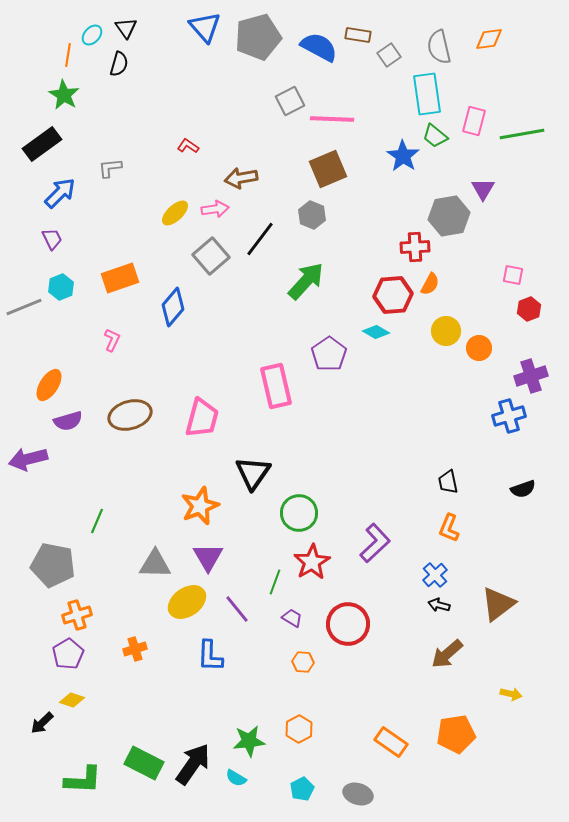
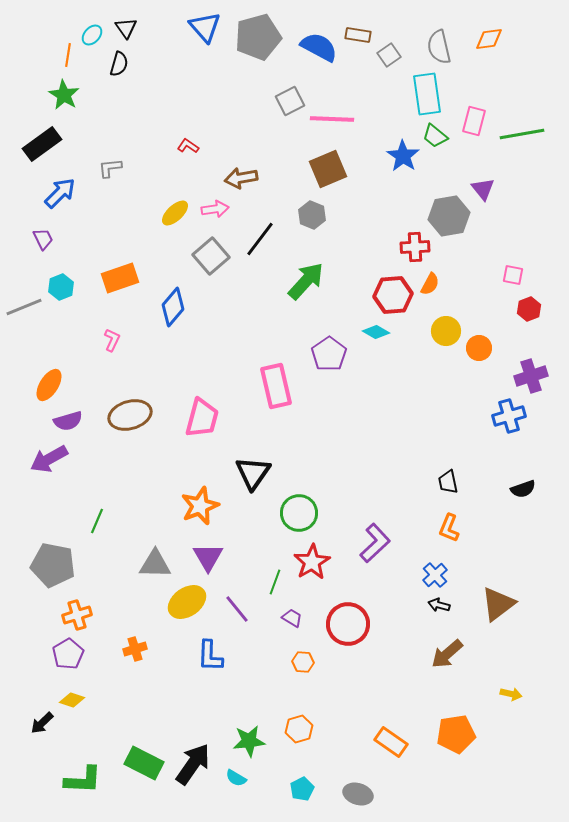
purple triangle at (483, 189): rotated 10 degrees counterclockwise
purple trapezoid at (52, 239): moved 9 px left
purple arrow at (28, 459): moved 21 px right; rotated 15 degrees counterclockwise
orange hexagon at (299, 729): rotated 12 degrees clockwise
